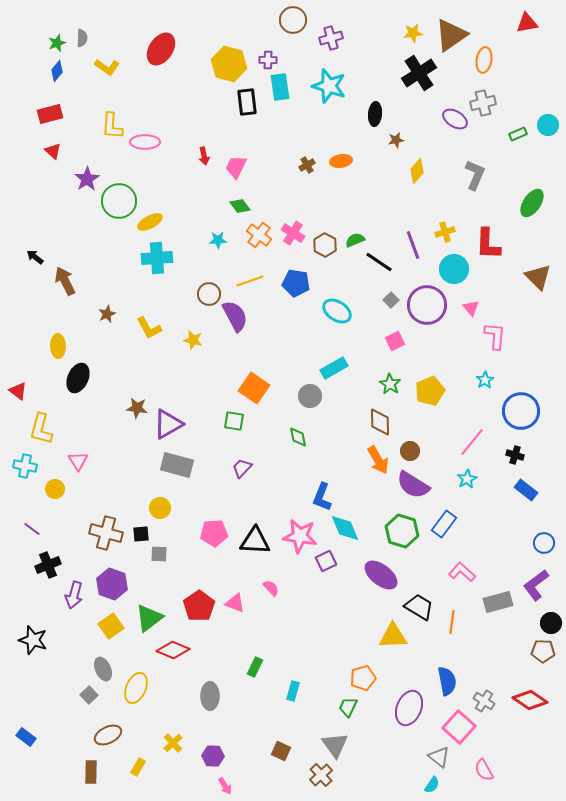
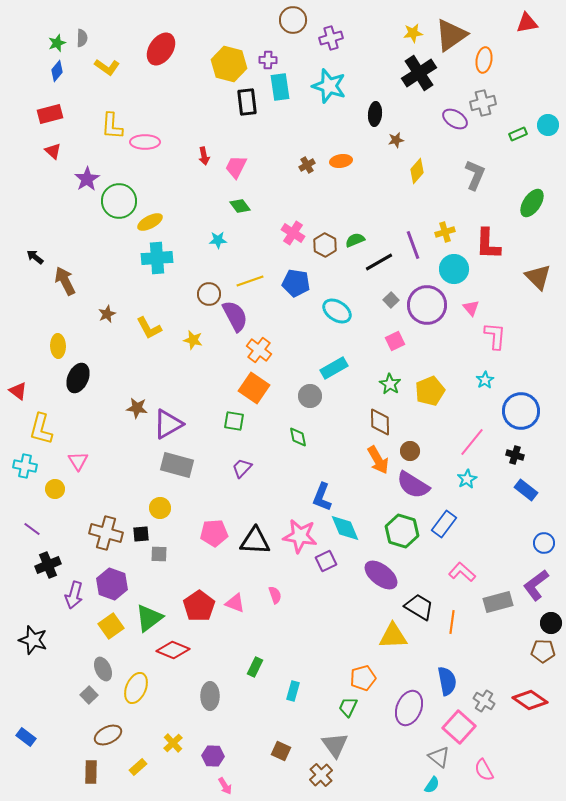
orange cross at (259, 235): moved 115 px down
black line at (379, 262): rotated 64 degrees counterclockwise
pink semicircle at (271, 588): moved 4 px right, 7 px down; rotated 24 degrees clockwise
yellow rectangle at (138, 767): rotated 18 degrees clockwise
